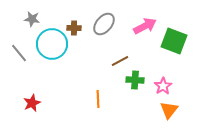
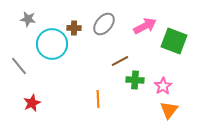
gray star: moved 4 px left
gray line: moved 13 px down
